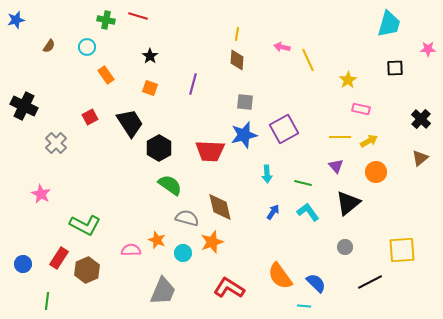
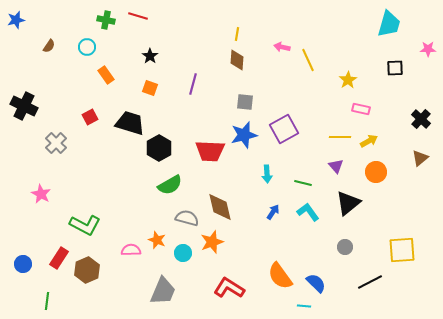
black trapezoid at (130, 123): rotated 40 degrees counterclockwise
green semicircle at (170, 185): rotated 115 degrees clockwise
